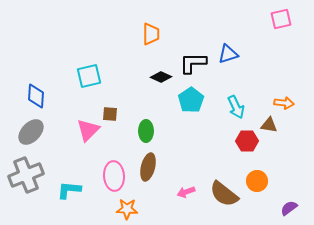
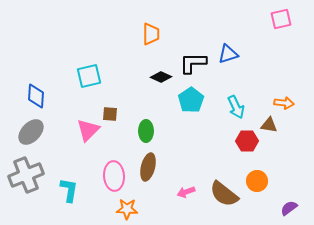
cyan L-shape: rotated 95 degrees clockwise
